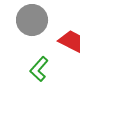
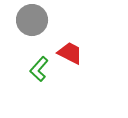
red trapezoid: moved 1 px left, 12 px down
